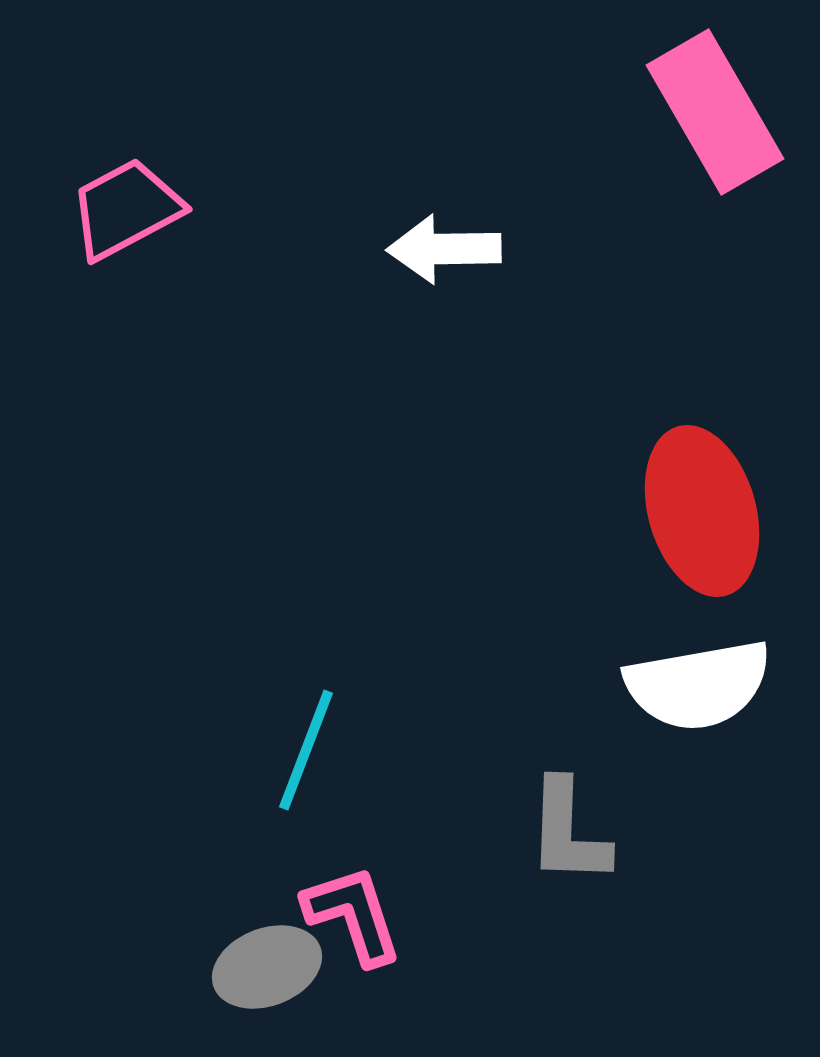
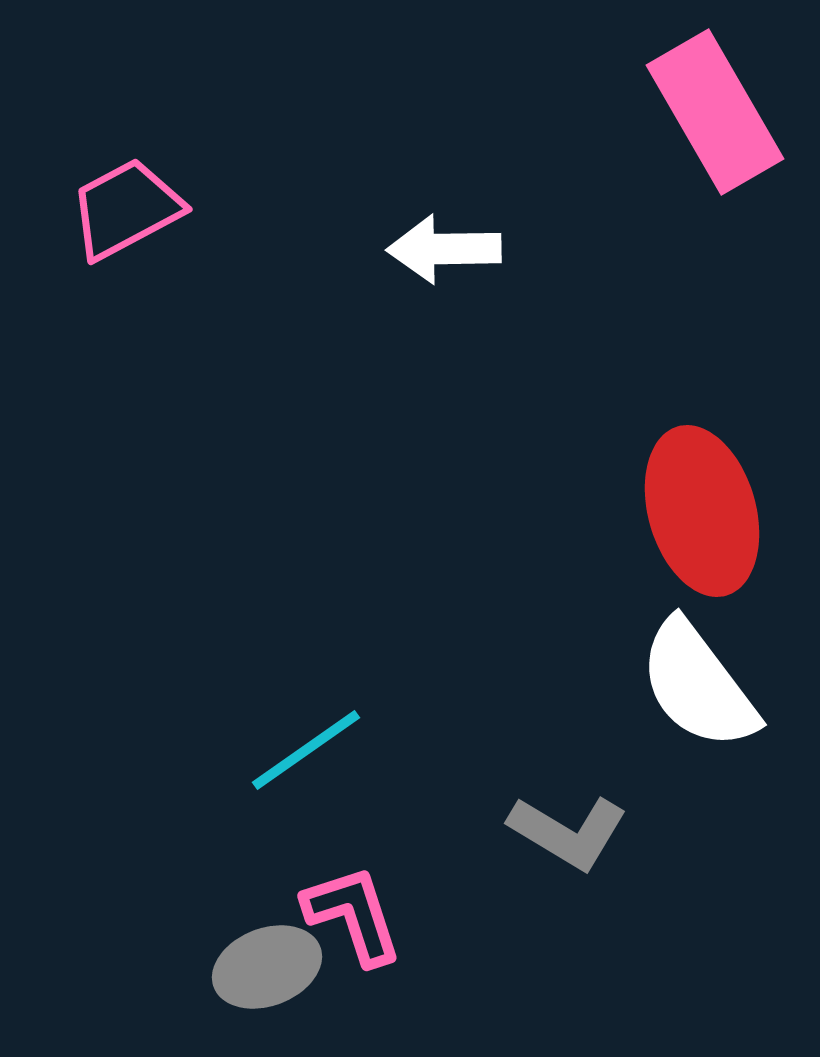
white semicircle: rotated 63 degrees clockwise
cyan line: rotated 34 degrees clockwise
gray L-shape: rotated 61 degrees counterclockwise
